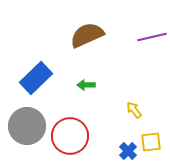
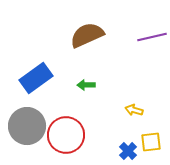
blue rectangle: rotated 8 degrees clockwise
yellow arrow: rotated 36 degrees counterclockwise
red circle: moved 4 px left, 1 px up
